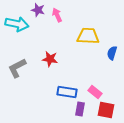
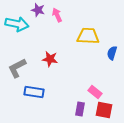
blue rectangle: moved 33 px left
red square: moved 2 px left
